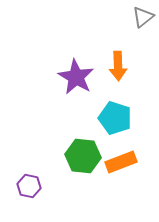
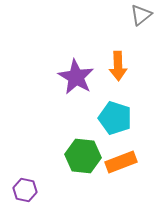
gray triangle: moved 2 px left, 2 px up
purple hexagon: moved 4 px left, 4 px down
